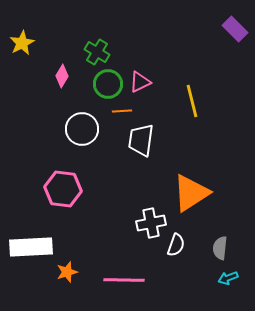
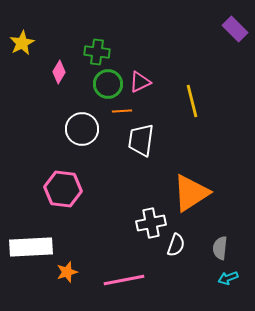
green cross: rotated 25 degrees counterclockwise
pink diamond: moved 3 px left, 4 px up
pink line: rotated 12 degrees counterclockwise
